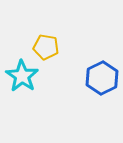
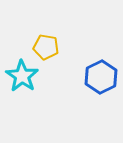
blue hexagon: moved 1 px left, 1 px up
